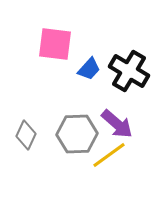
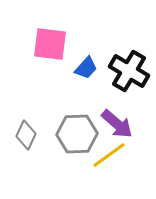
pink square: moved 5 px left
blue trapezoid: moved 3 px left, 1 px up
